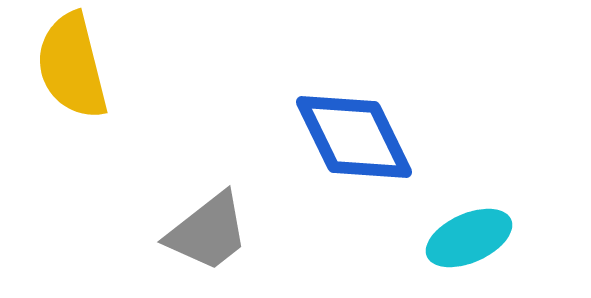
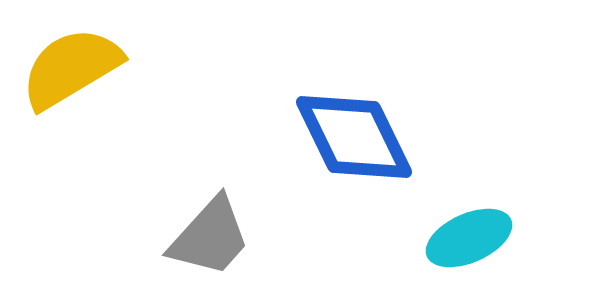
yellow semicircle: moved 1 px left, 2 px down; rotated 73 degrees clockwise
gray trapezoid: moved 2 px right, 5 px down; rotated 10 degrees counterclockwise
